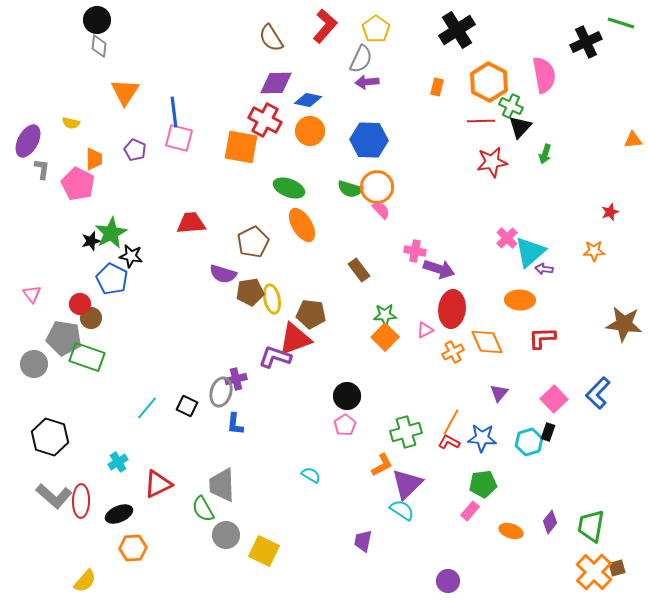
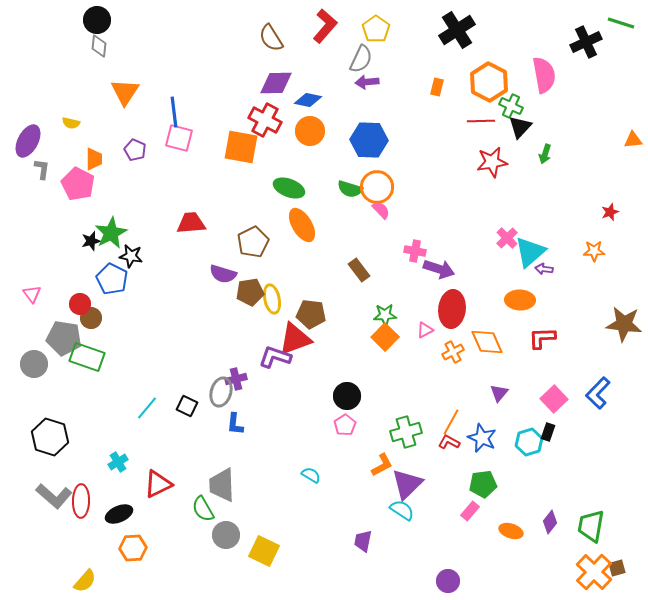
blue star at (482, 438): rotated 20 degrees clockwise
